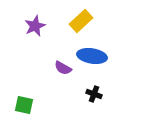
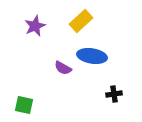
black cross: moved 20 px right; rotated 28 degrees counterclockwise
